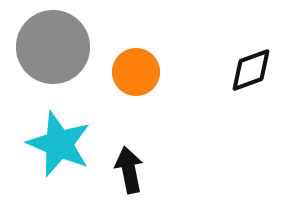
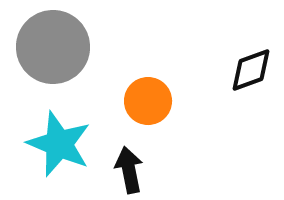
orange circle: moved 12 px right, 29 px down
